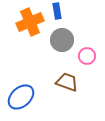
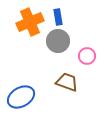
blue rectangle: moved 1 px right, 6 px down
gray circle: moved 4 px left, 1 px down
blue ellipse: rotated 12 degrees clockwise
